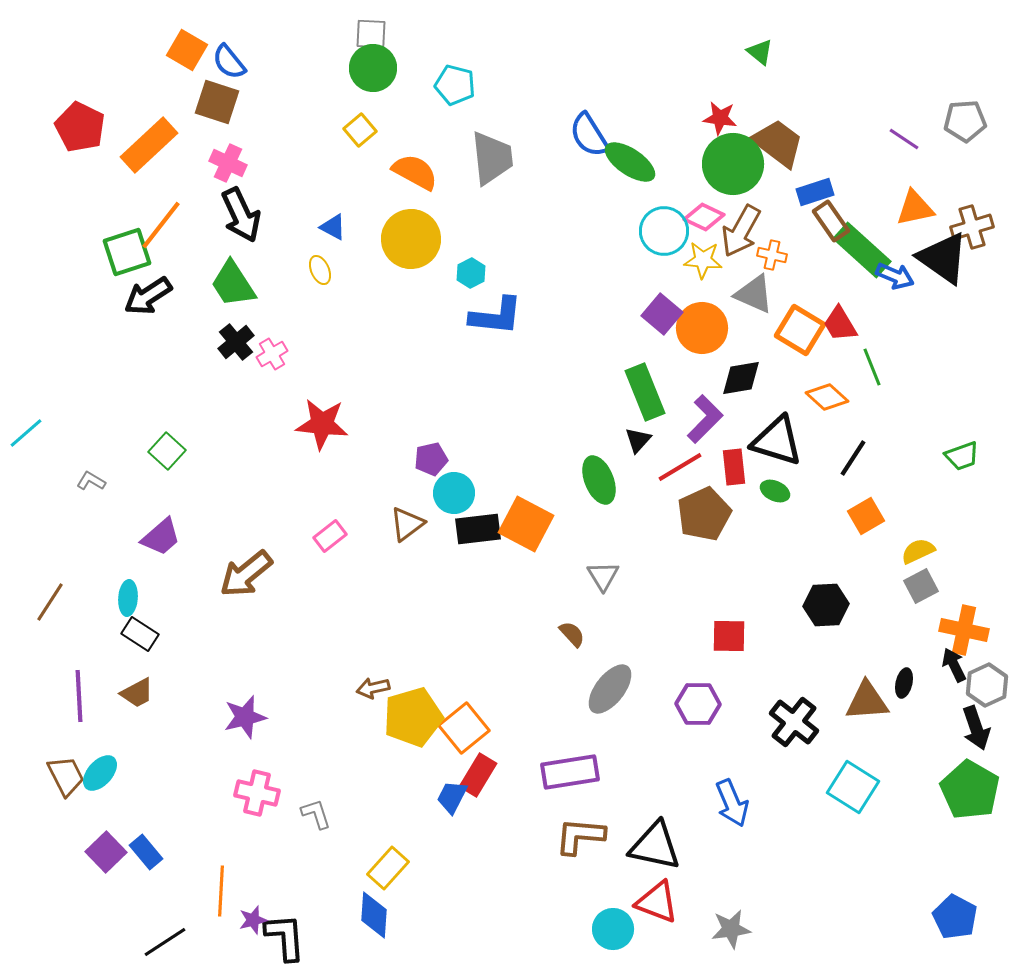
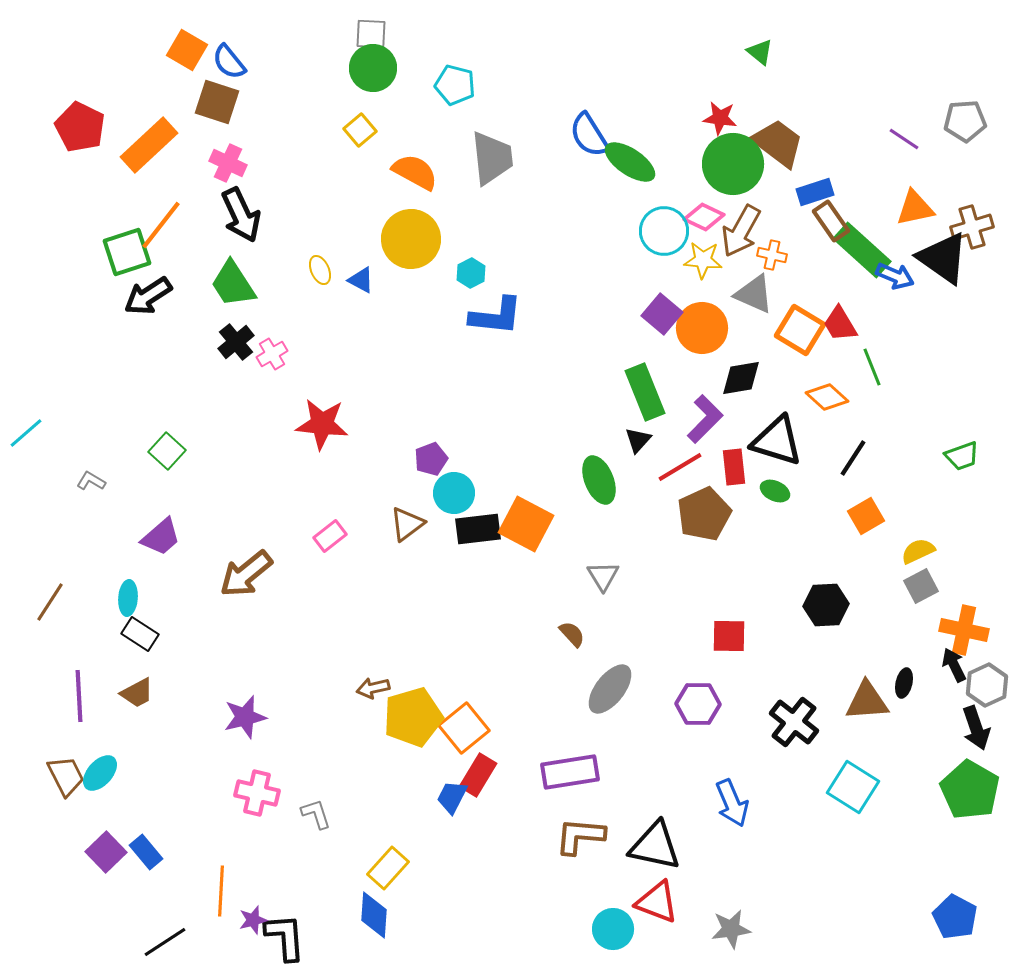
blue triangle at (333, 227): moved 28 px right, 53 px down
purple pentagon at (431, 459): rotated 8 degrees counterclockwise
